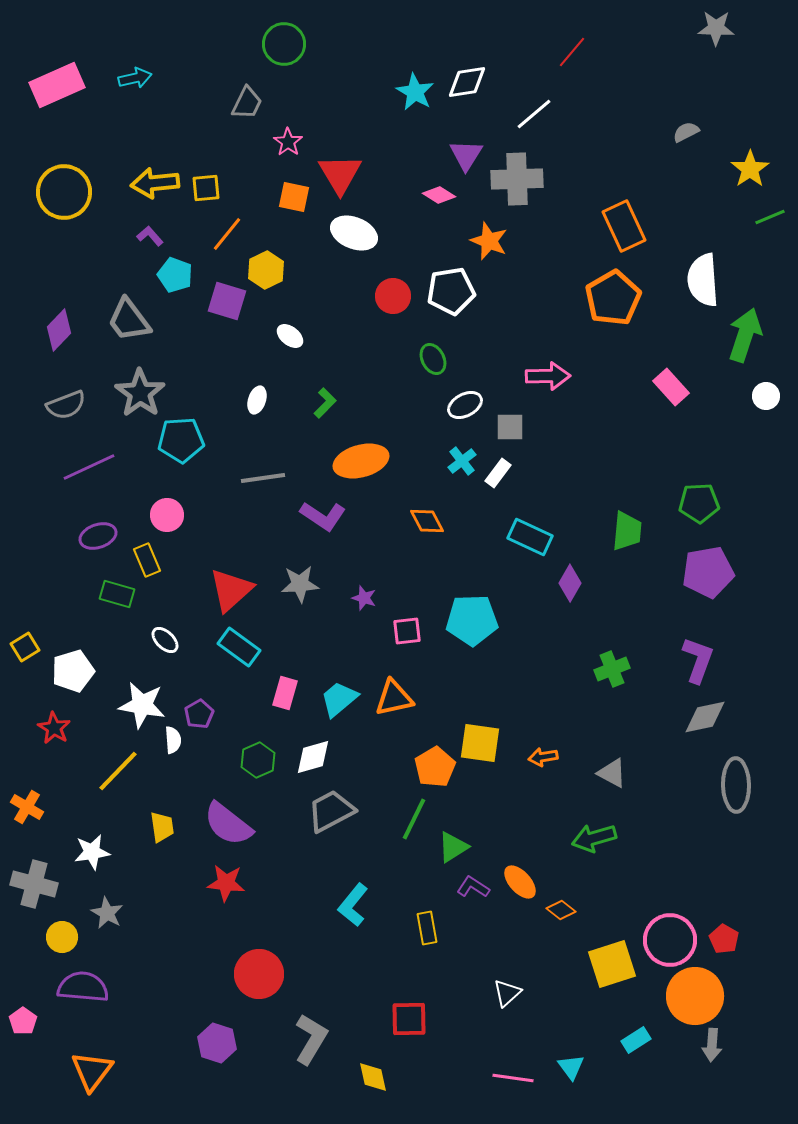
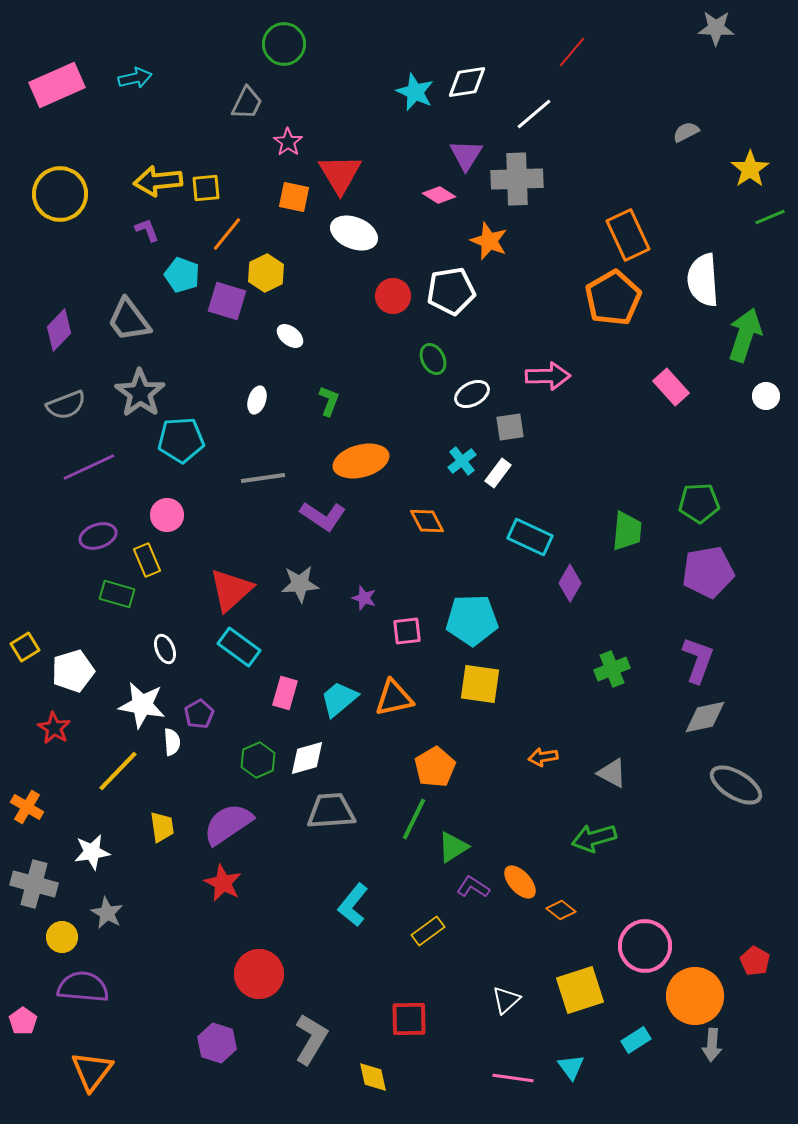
cyan star at (415, 92): rotated 6 degrees counterclockwise
yellow arrow at (155, 183): moved 3 px right, 2 px up
yellow circle at (64, 192): moved 4 px left, 2 px down
orange rectangle at (624, 226): moved 4 px right, 9 px down
purple L-shape at (150, 236): moved 3 px left, 6 px up; rotated 20 degrees clockwise
yellow hexagon at (266, 270): moved 3 px down
cyan pentagon at (175, 275): moved 7 px right
green L-shape at (325, 403): moved 4 px right, 2 px up; rotated 24 degrees counterclockwise
white ellipse at (465, 405): moved 7 px right, 11 px up
gray square at (510, 427): rotated 8 degrees counterclockwise
white ellipse at (165, 640): moved 9 px down; rotated 24 degrees clockwise
white semicircle at (173, 740): moved 1 px left, 2 px down
yellow square at (480, 743): moved 59 px up
white diamond at (313, 757): moved 6 px left, 1 px down
gray ellipse at (736, 785): rotated 58 degrees counterclockwise
gray trapezoid at (331, 811): rotated 24 degrees clockwise
purple semicircle at (228, 824): rotated 108 degrees clockwise
red star at (226, 883): moved 3 px left; rotated 21 degrees clockwise
yellow rectangle at (427, 928): moved 1 px right, 3 px down; rotated 64 degrees clockwise
red pentagon at (724, 939): moved 31 px right, 22 px down
pink circle at (670, 940): moved 25 px left, 6 px down
yellow square at (612, 964): moved 32 px left, 26 px down
white triangle at (507, 993): moved 1 px left, 7 px down
